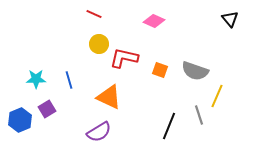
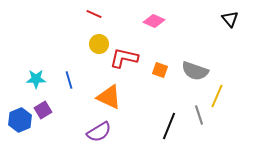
purple square: moved 4 px left, 1 px down
